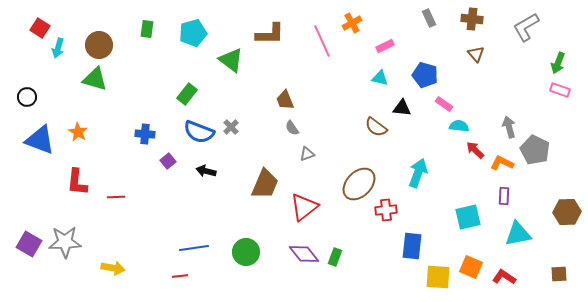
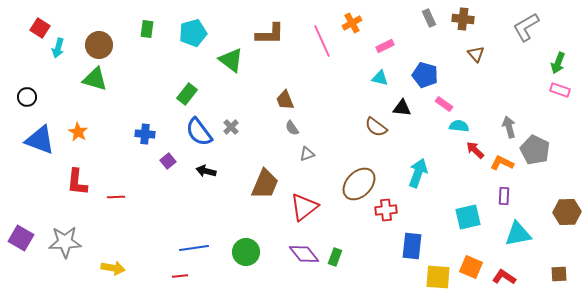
brown cross at (472, 19): moved 9 px left
blue semicircle at (199, 132): rotated 32 degrees clockwise
purple square at (29, 244): moved 8 px left, 6 px up
